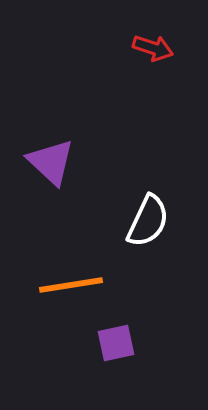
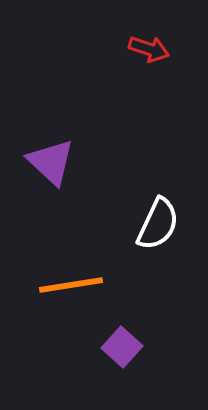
red arrow: moved 4 px left, 1 px down
white semicircle: moved 10 px right, 3 px down
purple square: moved 6 px right, 4 px down; rotated 36 degrees counterclockwise
